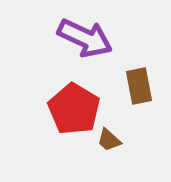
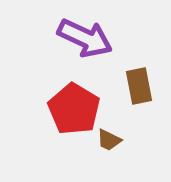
brown trapezoid: rotated 16 degrees counterclockwise
